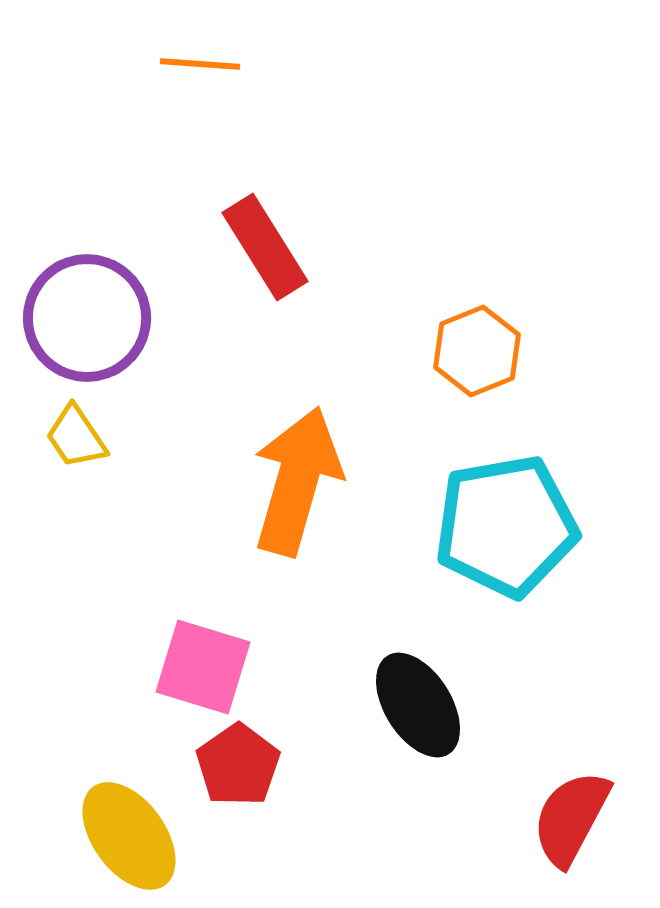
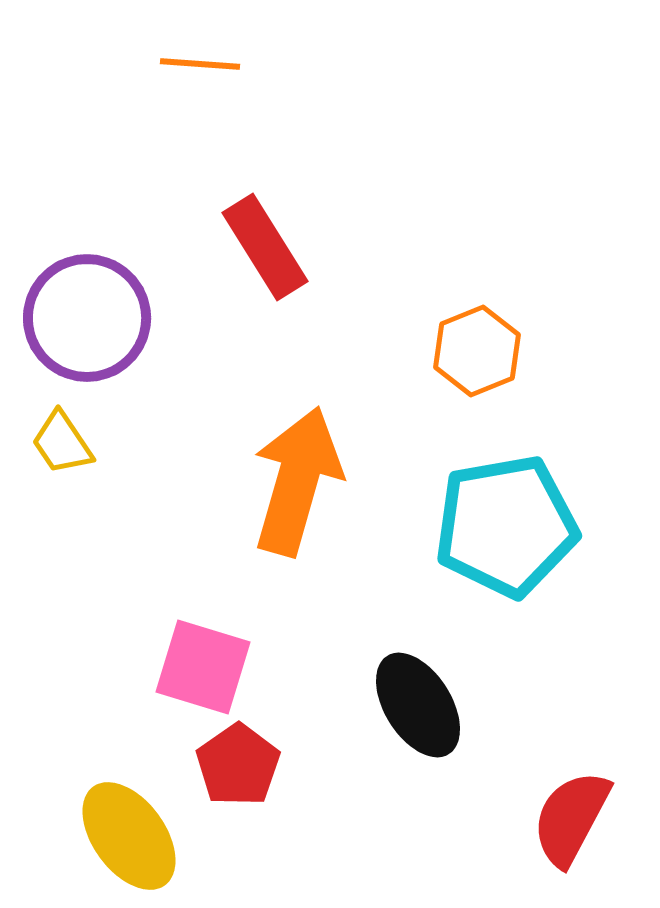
yellow trapezoid: moved 14 px left, 6 px down
